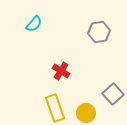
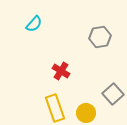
gray hexagon: moved 1 px right, 5 px down
